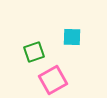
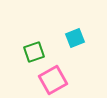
cyan square: moved 3 px right, 1 px down; rotated 24 degrees counterclockwise
